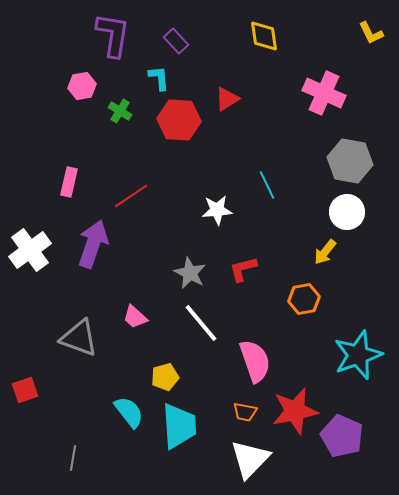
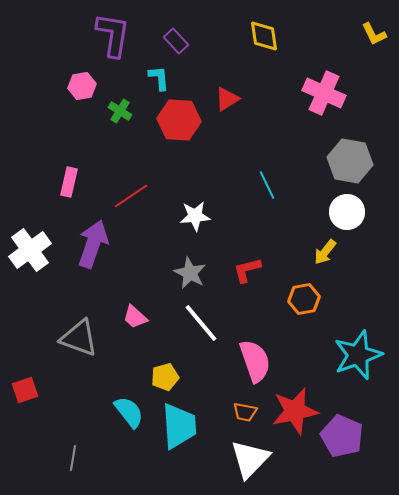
yellow L-shape: moved 3 px right, 1 px down
white star: moved 22 px left, 6 px down
red L-shape: moved 4 px right, 1 px down
